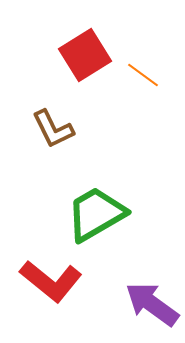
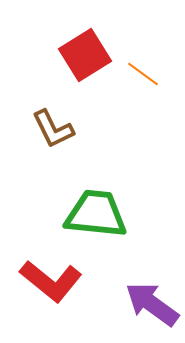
orange line: moved 1 px up
green trapezoid: rotated 36 degrees clockwise
